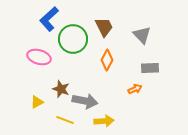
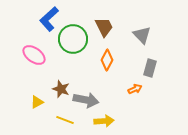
pink ellipse: moved 5 px left, 2 px up; rotated 20 degrees clockwise
gray rectangle: rotated 72 degrees counterclockwise
gray arrow: moved 1 px right, 1 px up
